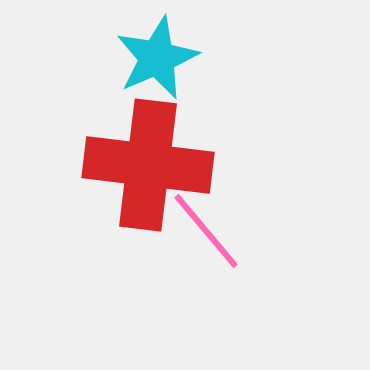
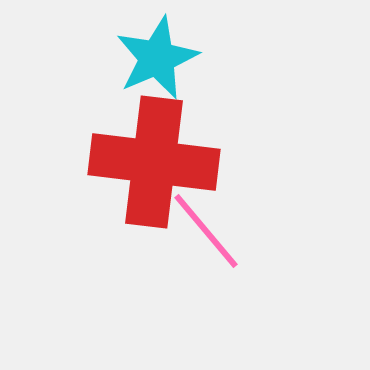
red cross: moved 6 px right, 3 px up
